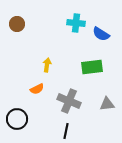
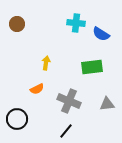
yellow arrow: moved 1 px left, 2 px up
black line: rotated 28 degrees clockwise
